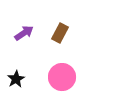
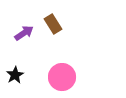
brown rectangle: moved 7 px left, 9 px up; rotated 60 degrees counterclockwise
black star: moved 1 px left, 4 px up
